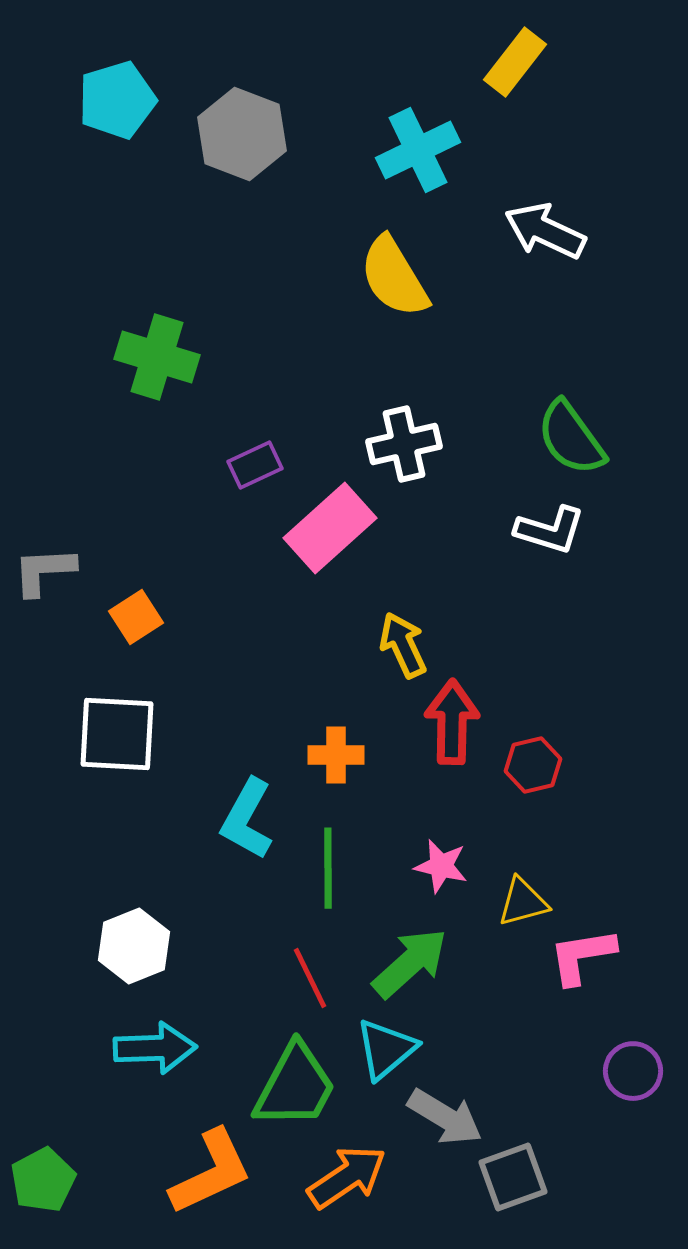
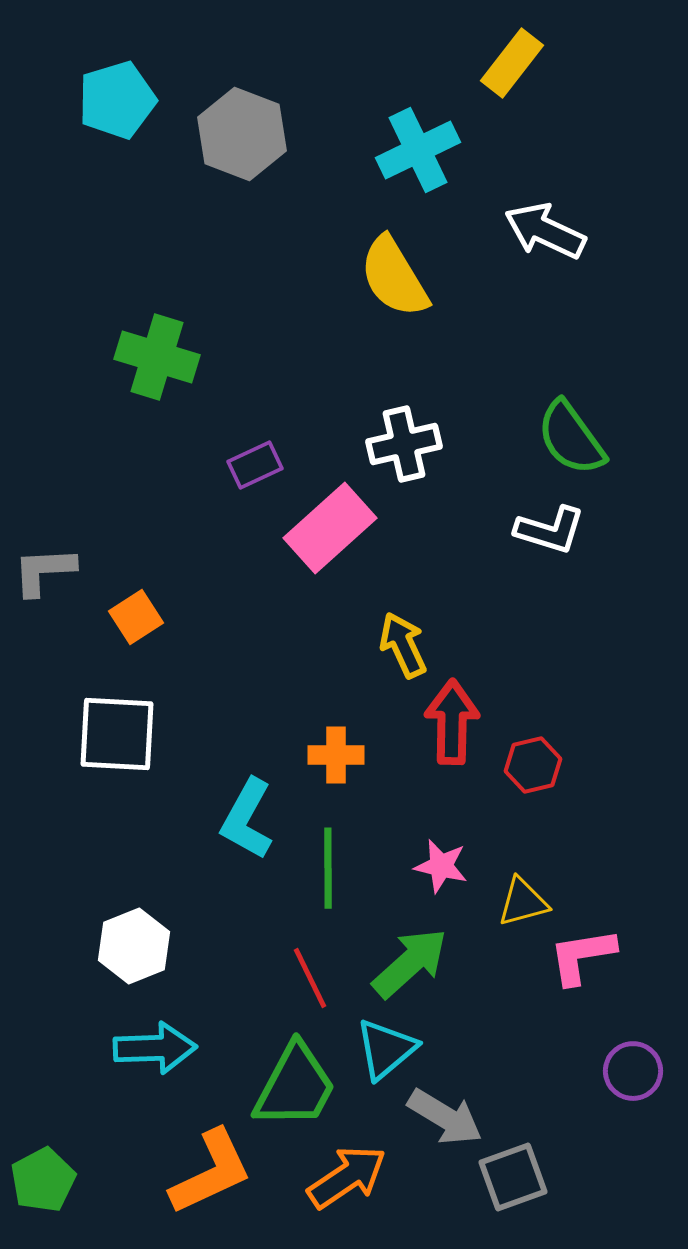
yellow rectangle: moved 3 px left, 1 px down
